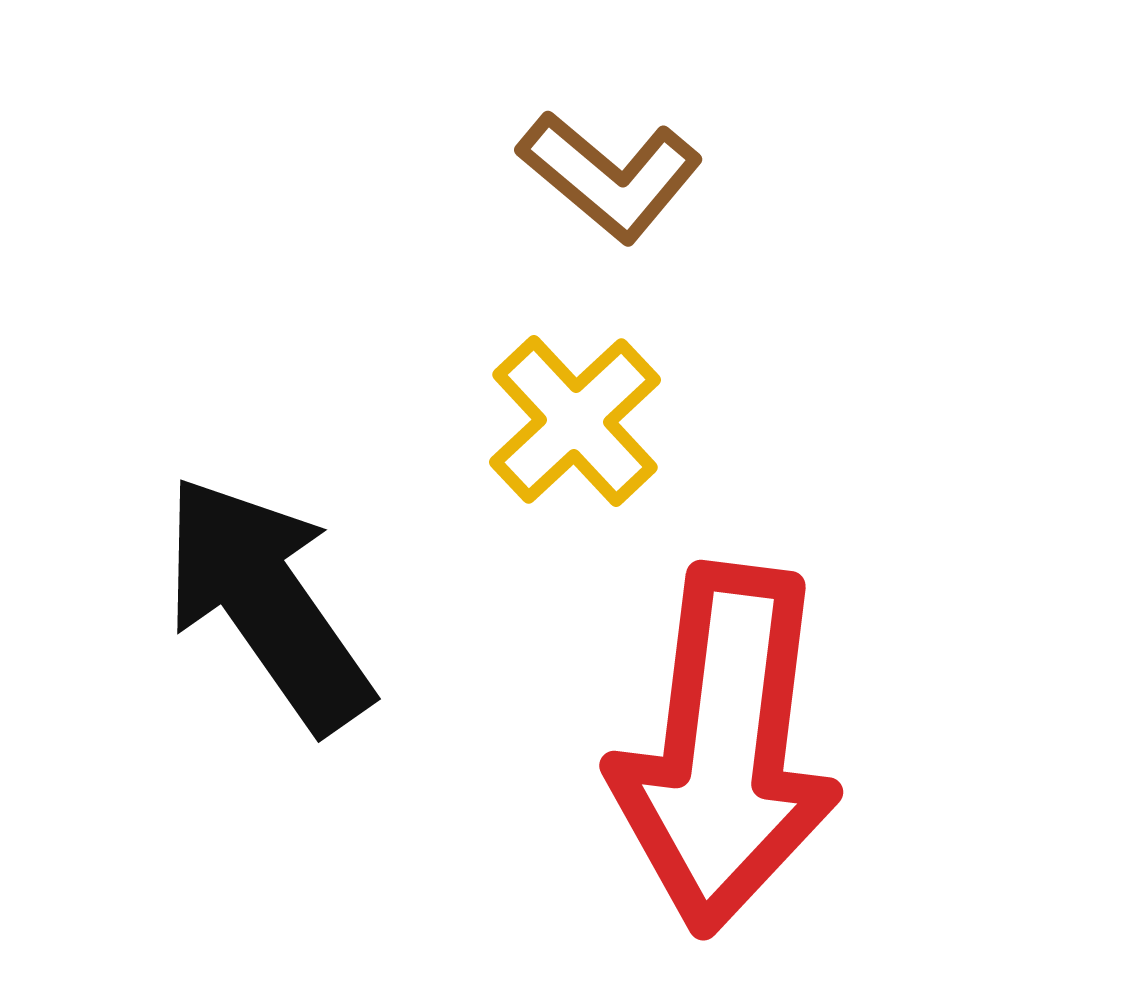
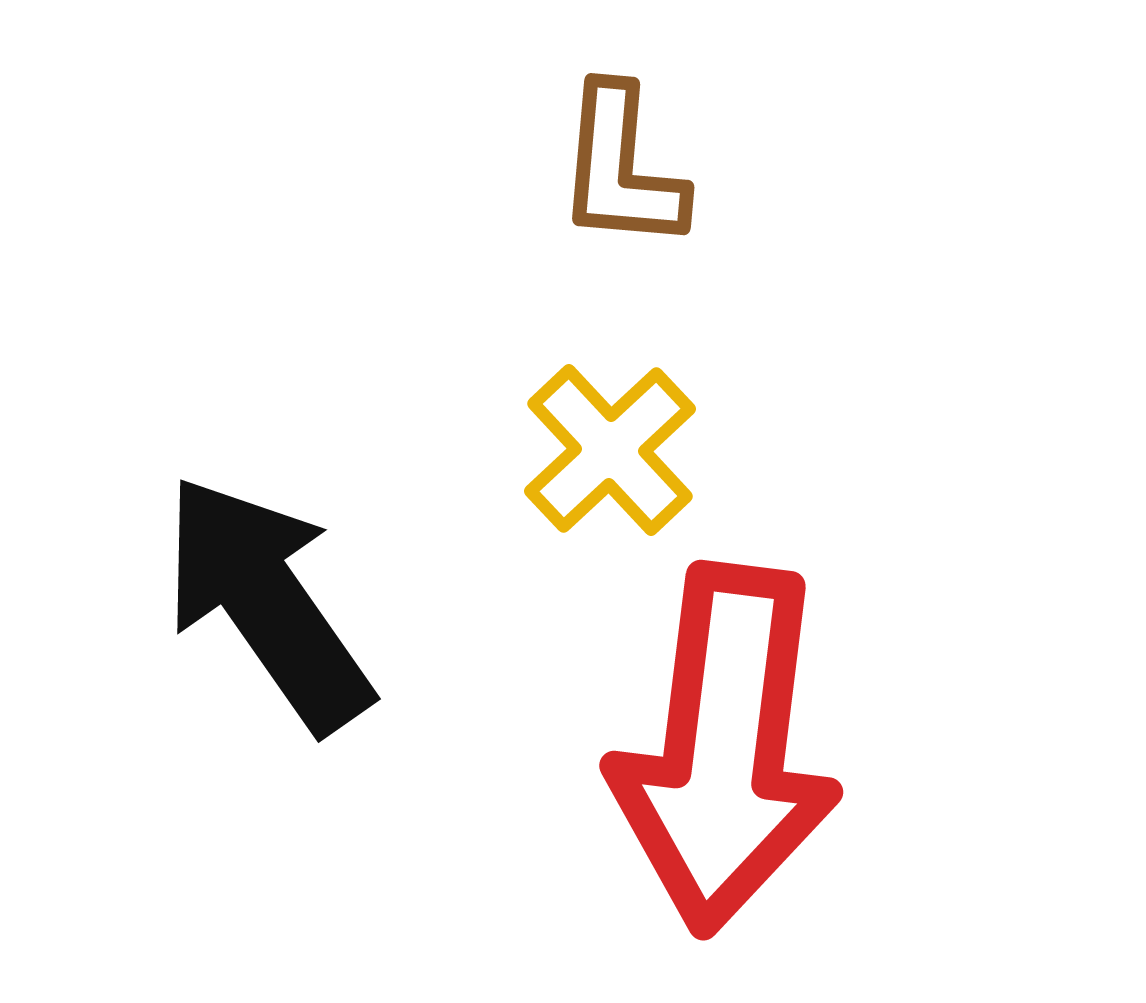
brown L-shape: moved 11 px right, 8 px up; rotated 55 degrees clockwise
yellow cross: moved 35 px right, 29 px down
